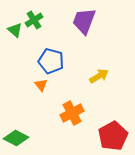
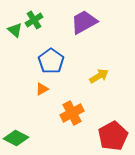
purple trapezoid: moved 1 px down; rotated 40 degrees clockwise
blue pentagon: rotated 20 degrees clockwise
orange triangle: moved 1 px right, 4 px down; rotated 40 degrees clockwise
